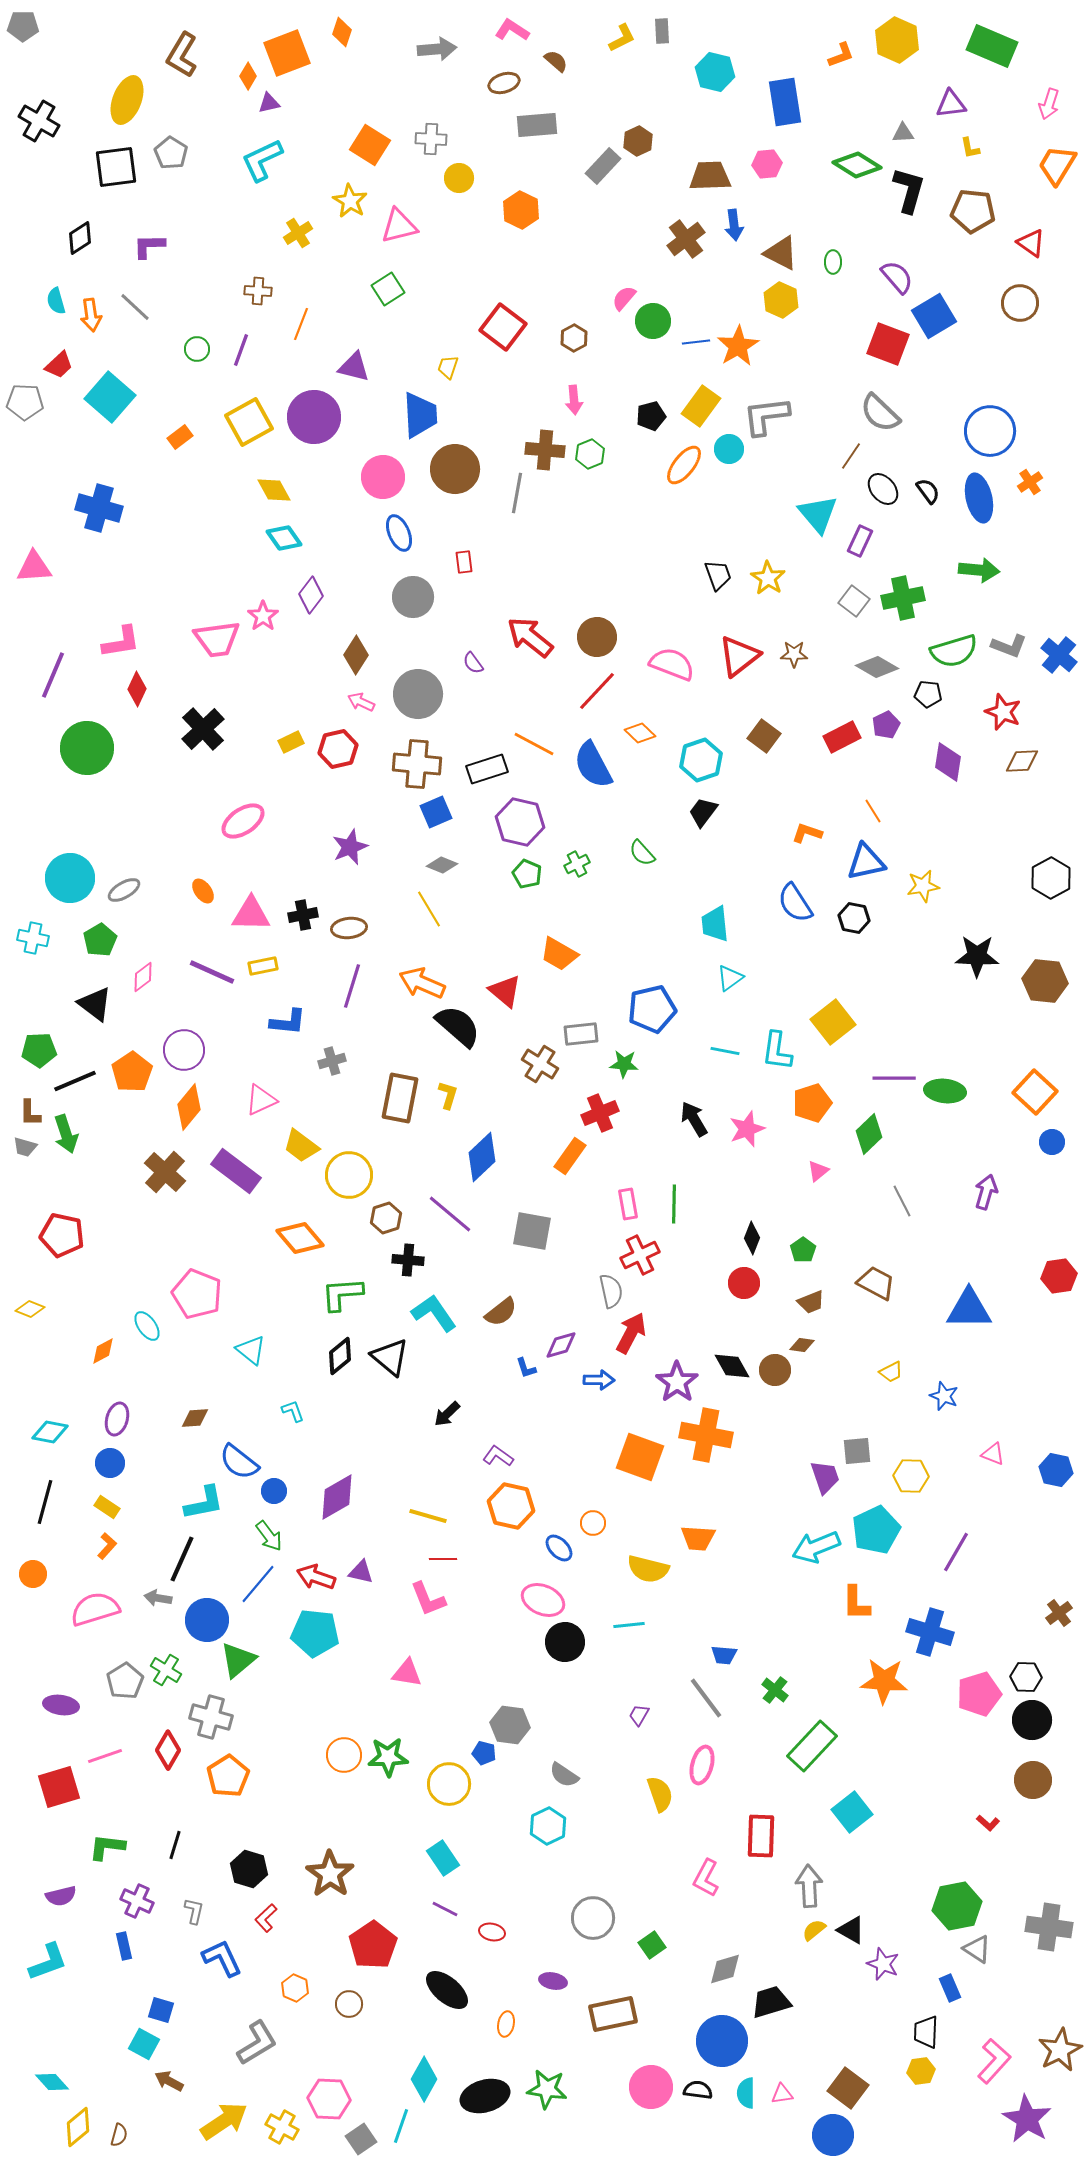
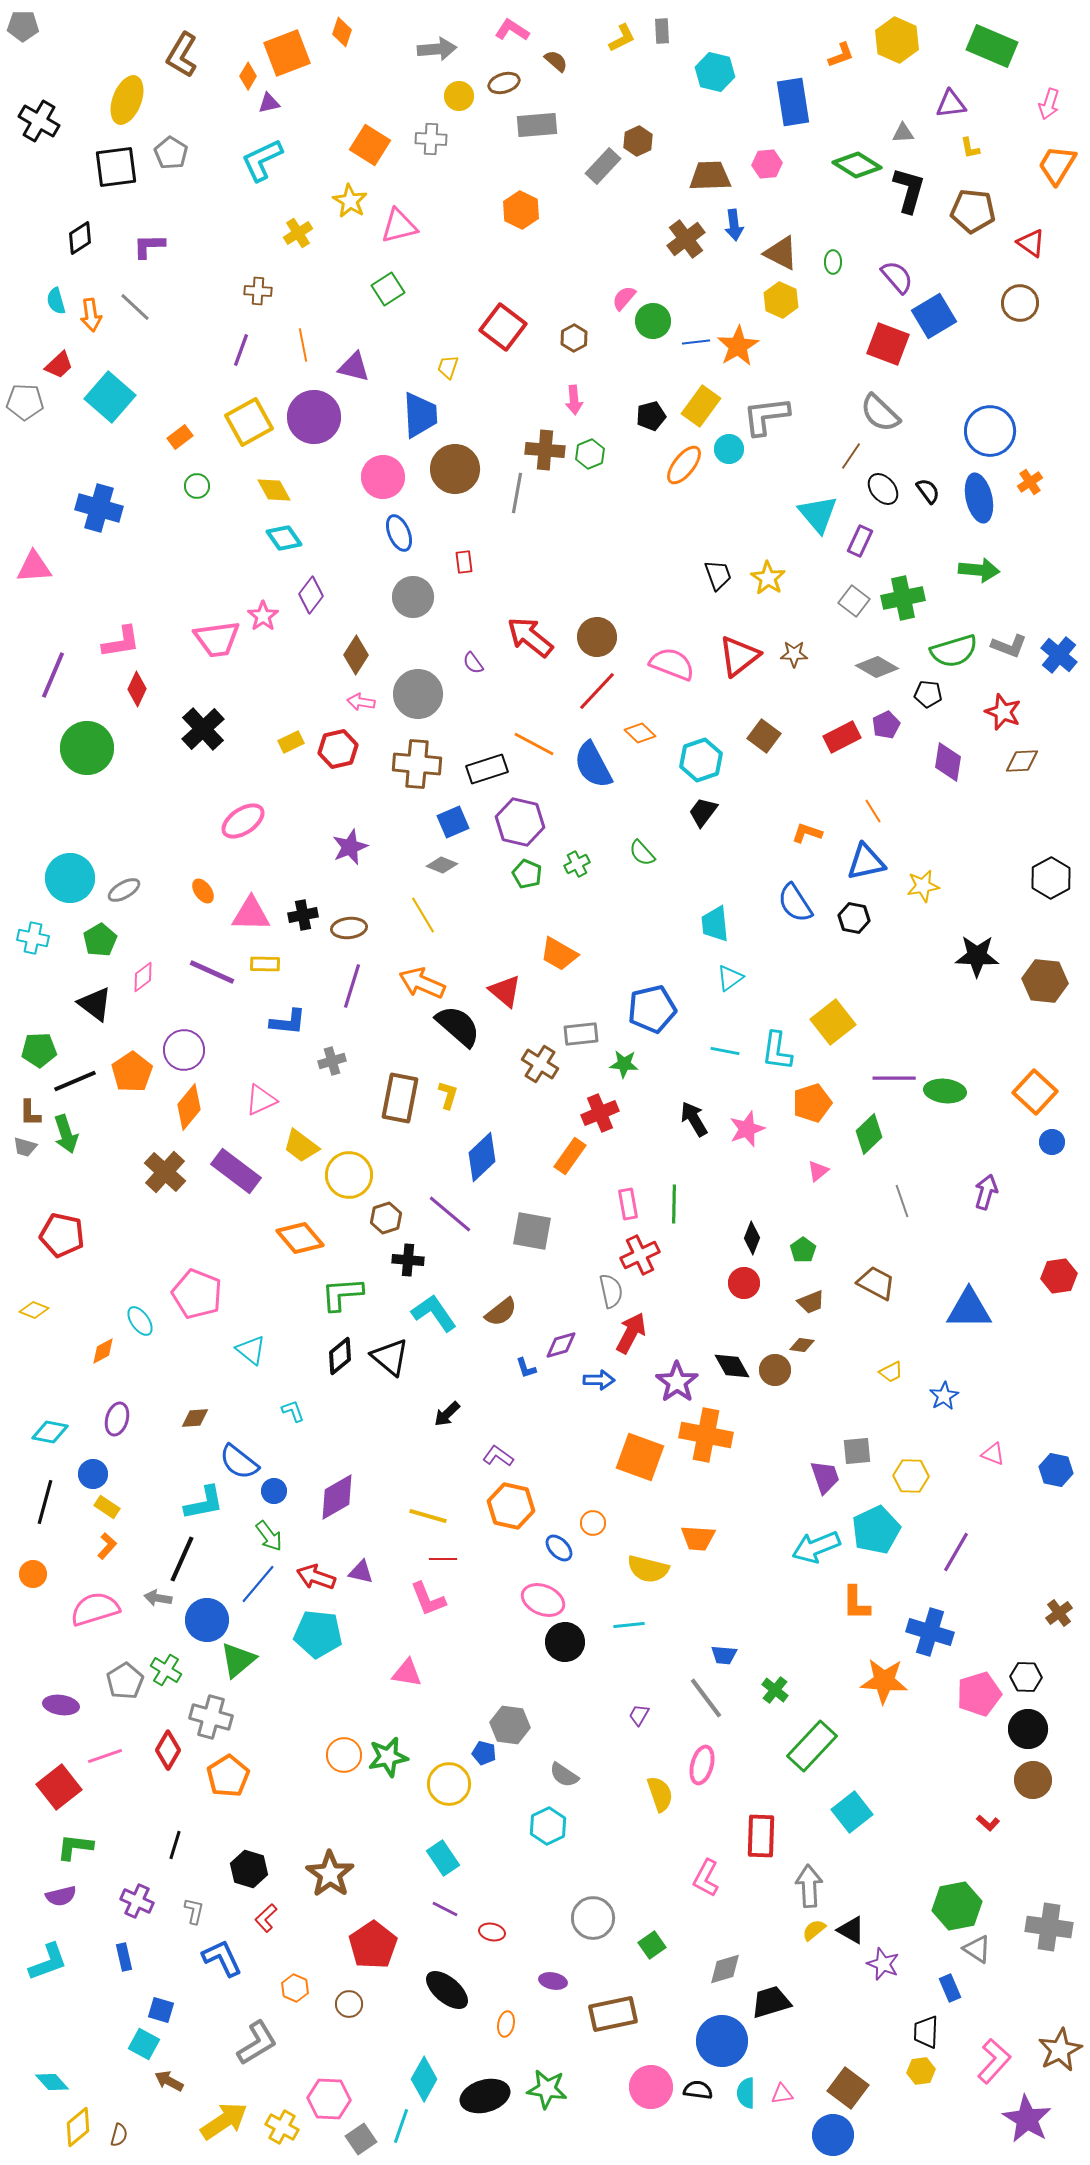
blue rectangle at (785, 102): moved 8 px right
yellow circle at (459, 178): moved 82 px up
orange line at (301, 324): moved 2 px right, 21 px down; rotated 32 degrees counterclockwise
green circle at (197, 349): moved 137 px down
pink arrow at (361, 702): rotated 16 degrees counterclockwise
blue square at (436, 812): moved 17 px right, 10 px down
yellow line at (429, 909): moved 6 px left, 6 px down
yellow rectangle at (263, 966): moved 2 px right, 2 px up; rotated 12 degrees clockwise
gray line at (902, 1201): rotated 8 degrees clockwise
yellow diamond at (30, 1309): moved 4 px right, 1 px down
cyan ellipse at (147, 1326): moved 7 px left, 5 px up
blue star at (944, 1396): rotated 20 degrees clockwise
blue circle at (110, 1463): moved 17 px left, 11 px down
cyan pentagon at (315, 1633): moved 3 px right, 1 px down
black circle at (1032, 1720): moved 4 px left, 9 px down
green star at (388, 1757): rotated 9 degrees counterclockwise
red square at (59, 1787): rotated 21 degrees counterclockwise
green L-shape at (107, 1847): moved 32 px left
blue rectangle at (124, 1946): moved 11 px down
